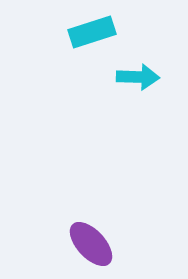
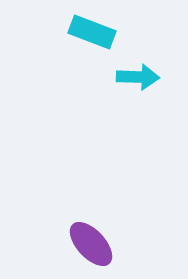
cyan rectangle: rotated 39 degrees clockwise
